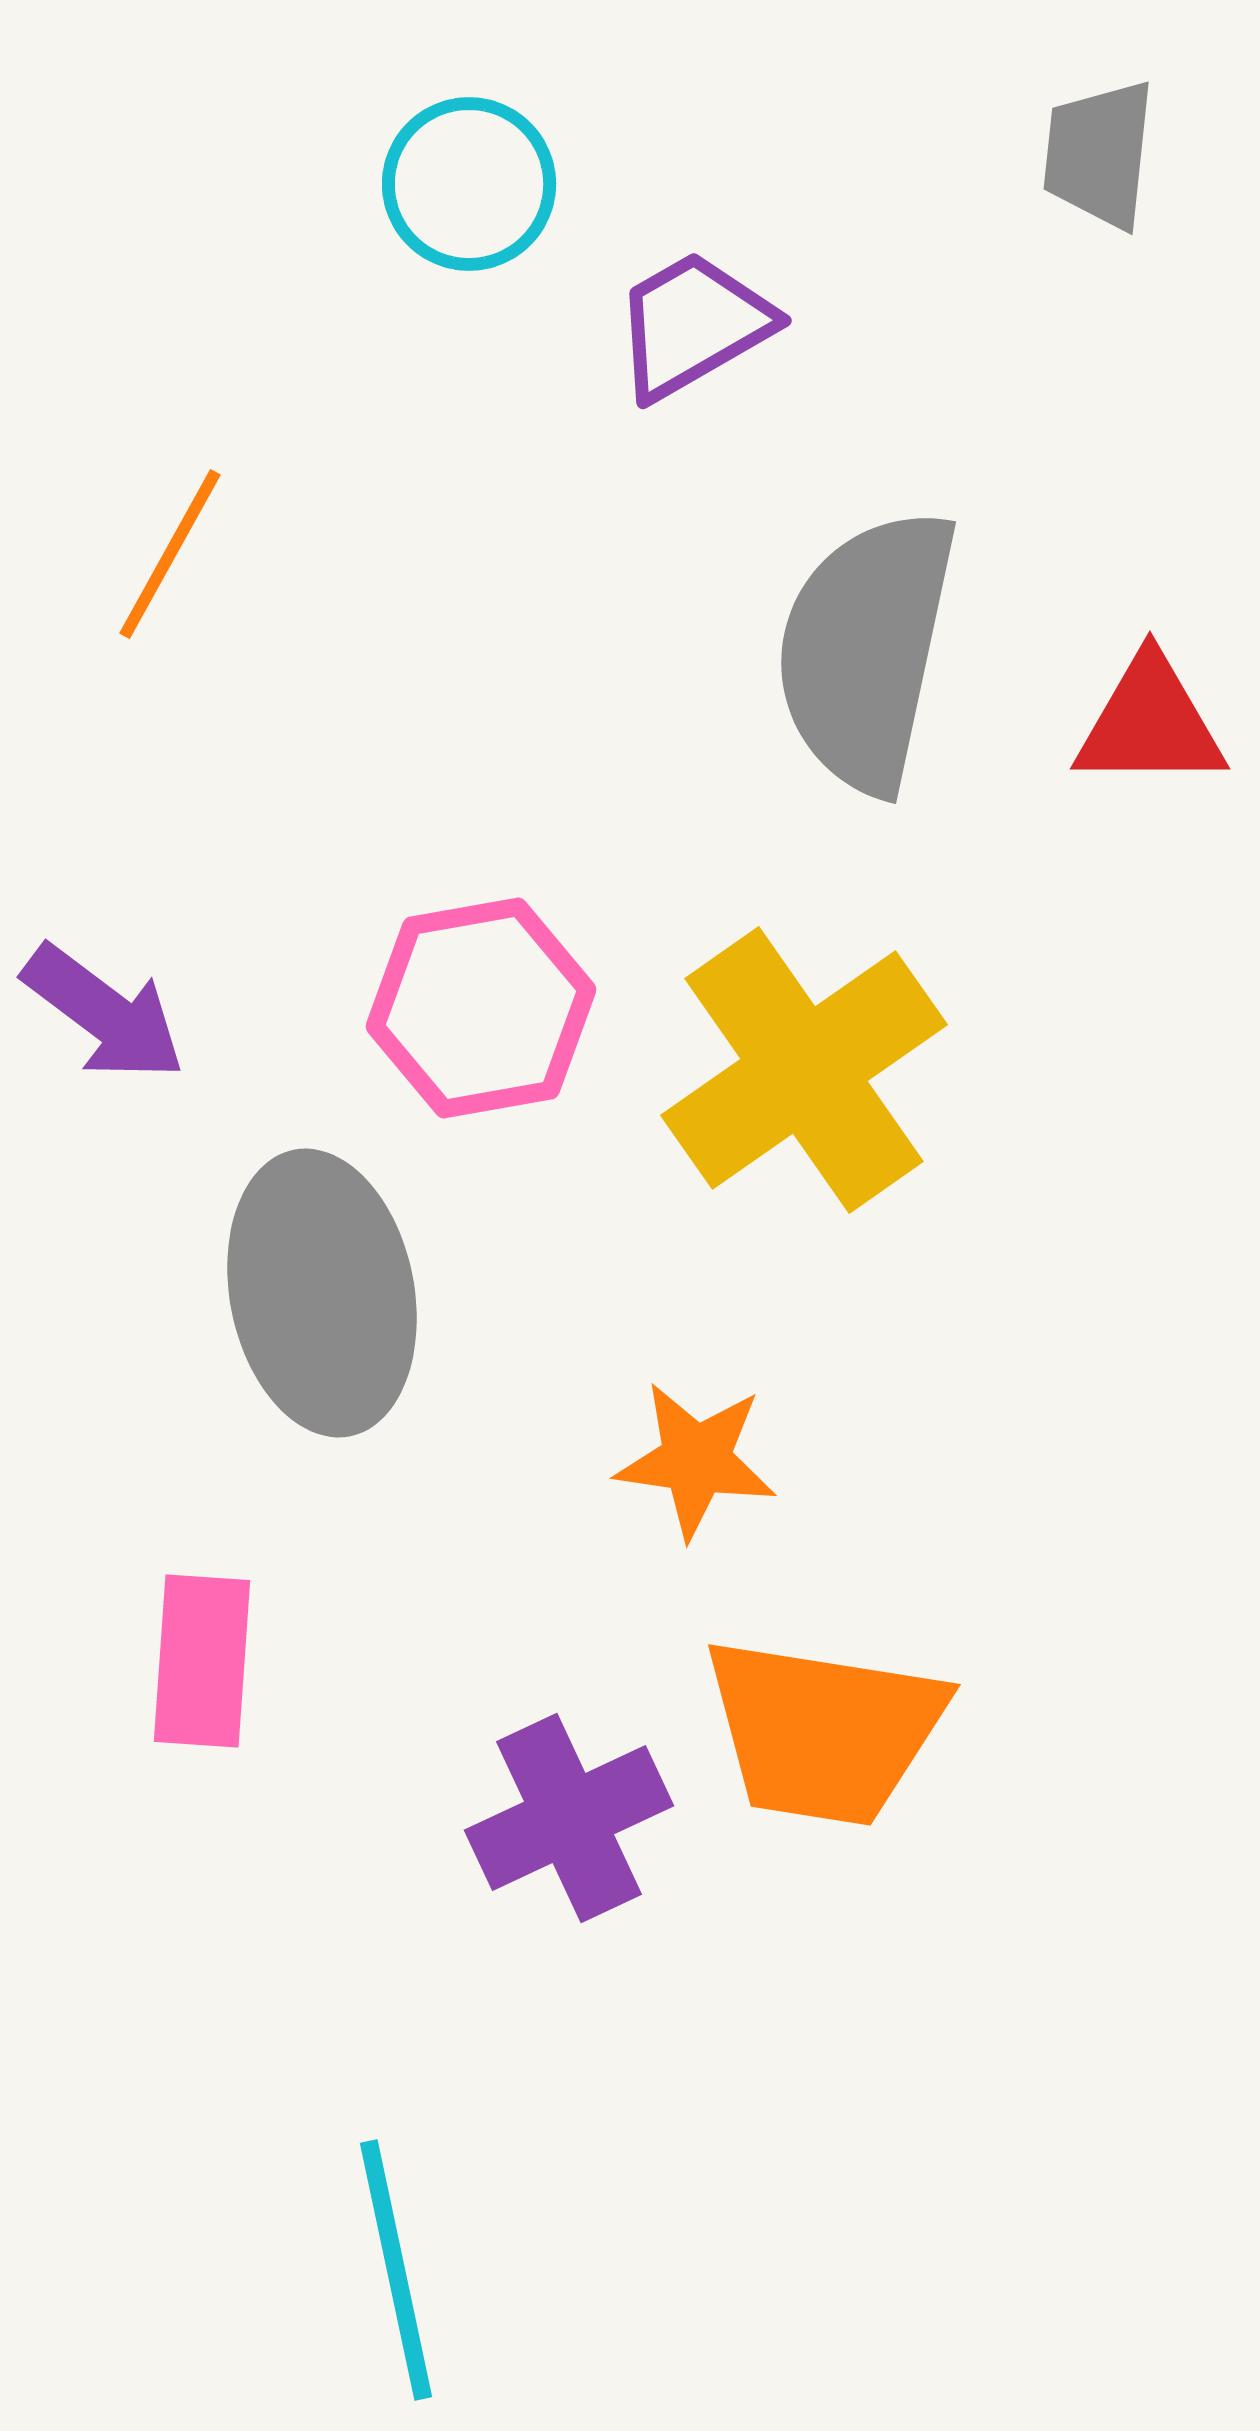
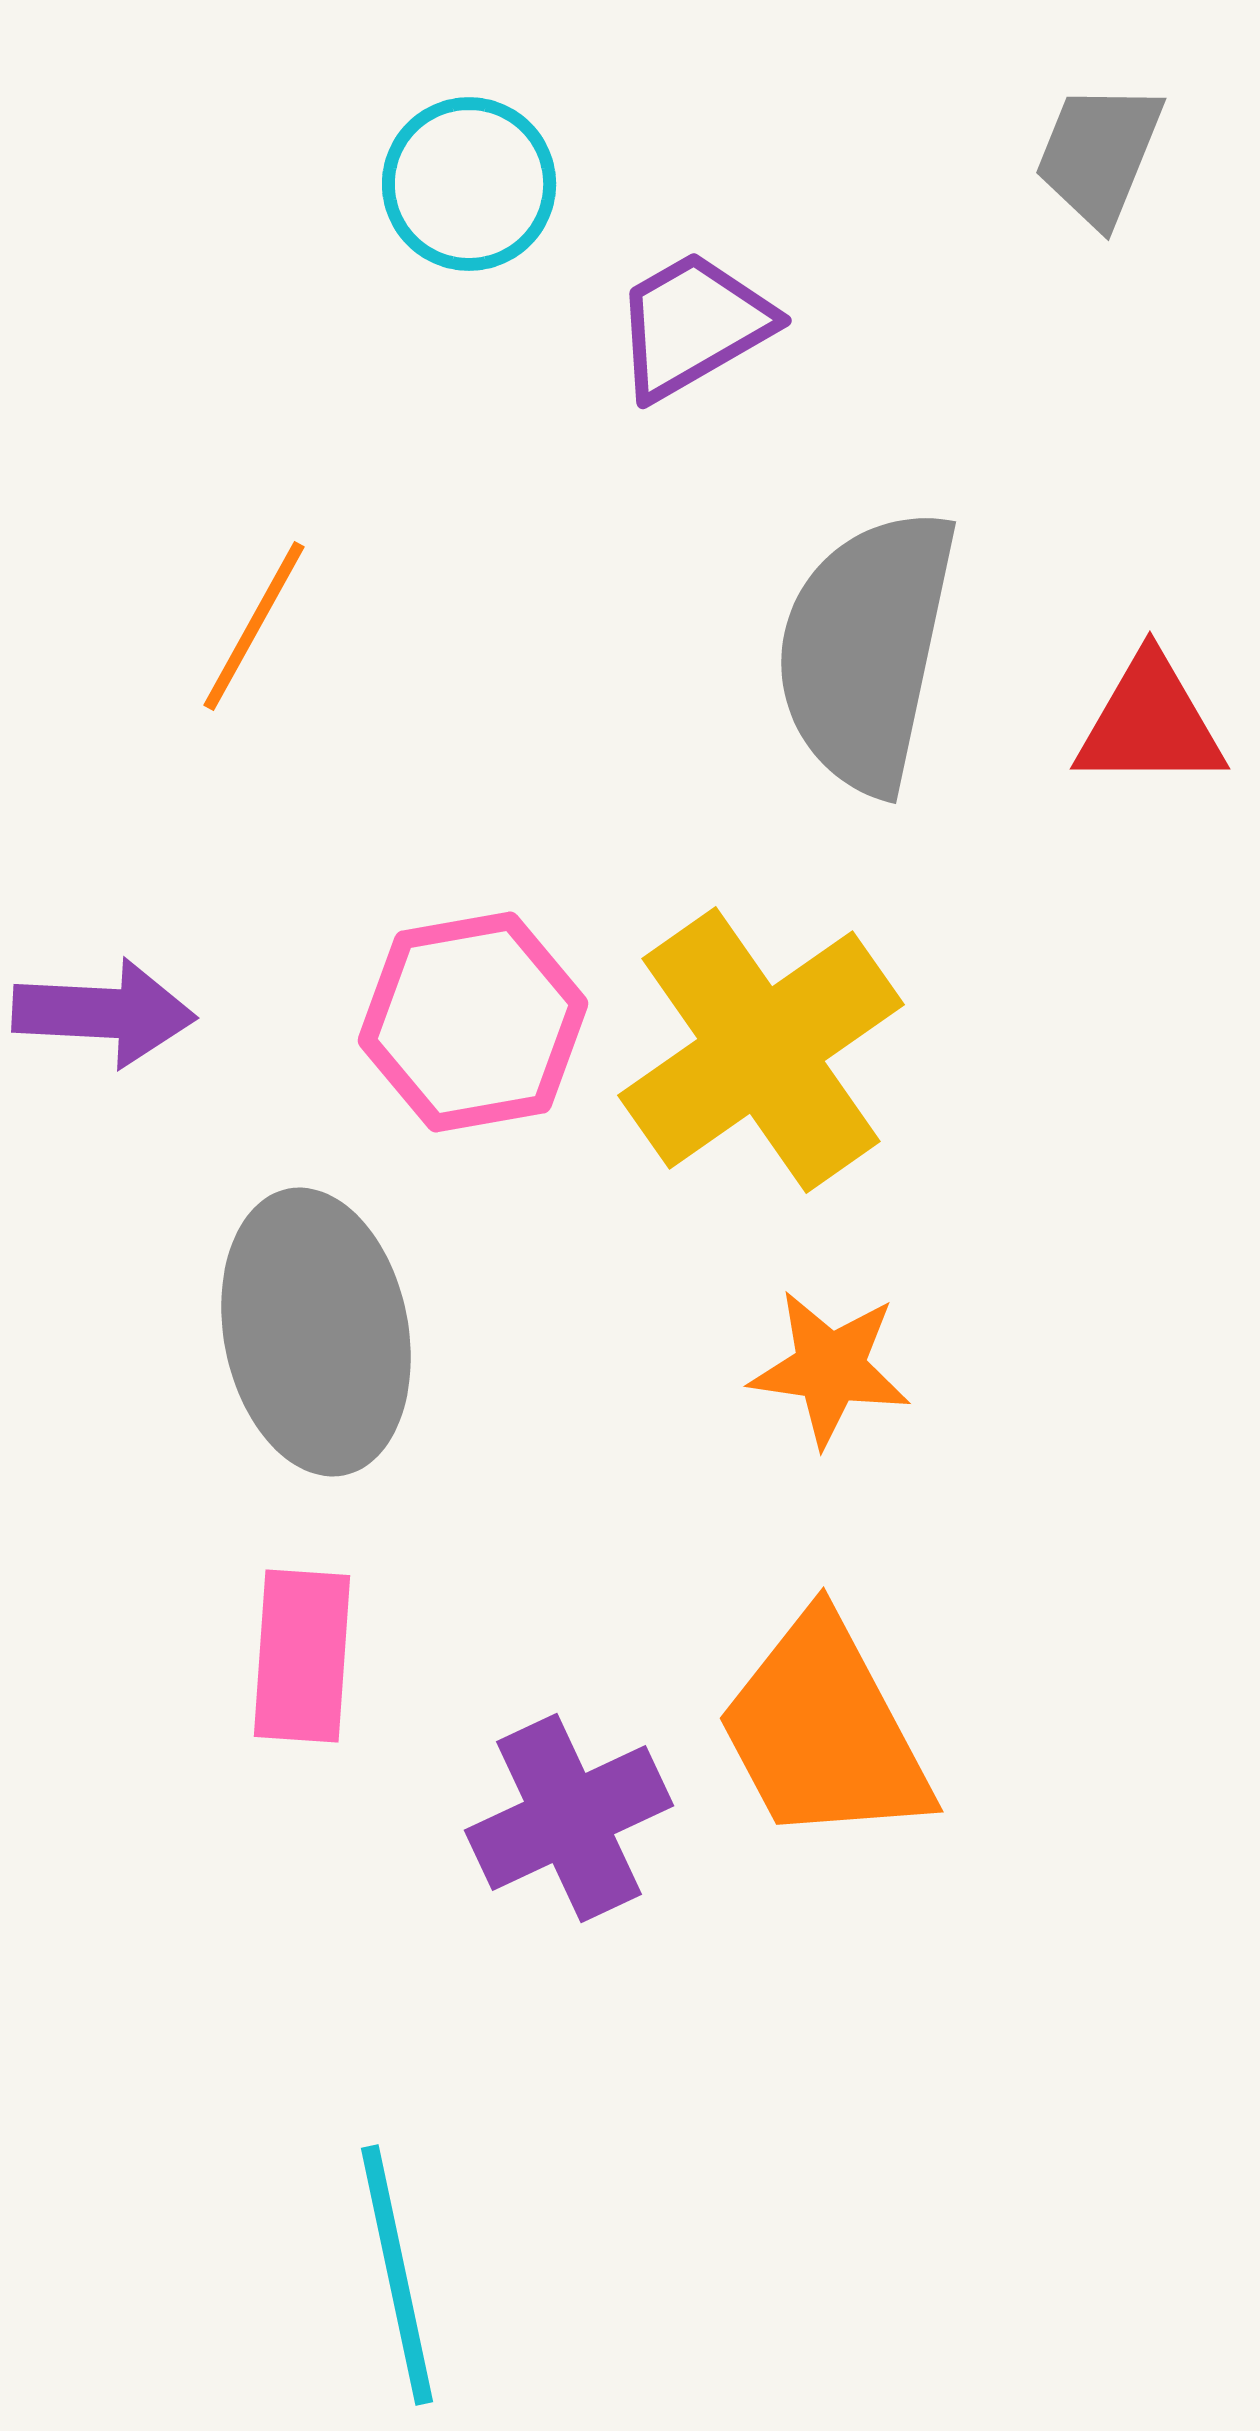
gray trapezoid: rotated 16 degrees clockwise
orange line: moved 84 px right, 72 px down
pink hexagon: moved 8 px left, 14 px down
purple arrow: rotated 34 degrees counterclockwise
yellow cross: moved 43 px left, 20 px up
gray ellipse: moved 6 px left, 39 px down
orange star: moved 134 px right, 92 px up
pink rectangle: moved 100 px right, 5 px up
orange trapezoid: rotated 53 degrees clockwise
cyan line: moved 1 px right, 5 px down
